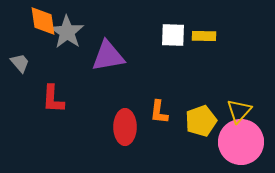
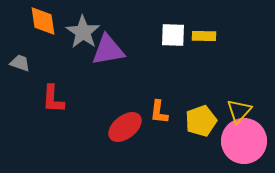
gray star: moved 16 px right
purple triangle: moved 6 px up
gray trapezoid: rotated 30 degrees counterclockwise
red ellipse: rotated 52 degrees clockwise
pink circle: moved 3 px right, 1 px up
